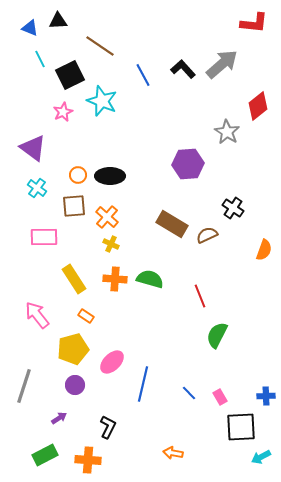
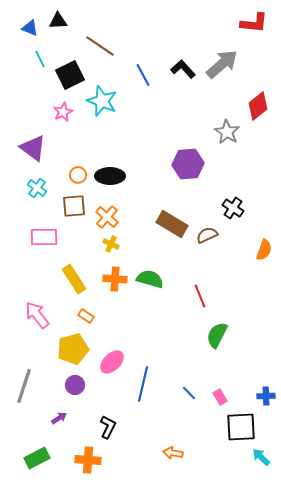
green rectangle at (45, 455): moved 8 px left, 3 px down
cyan arrow at (261, 457): rotated 72 degrees clockwise
